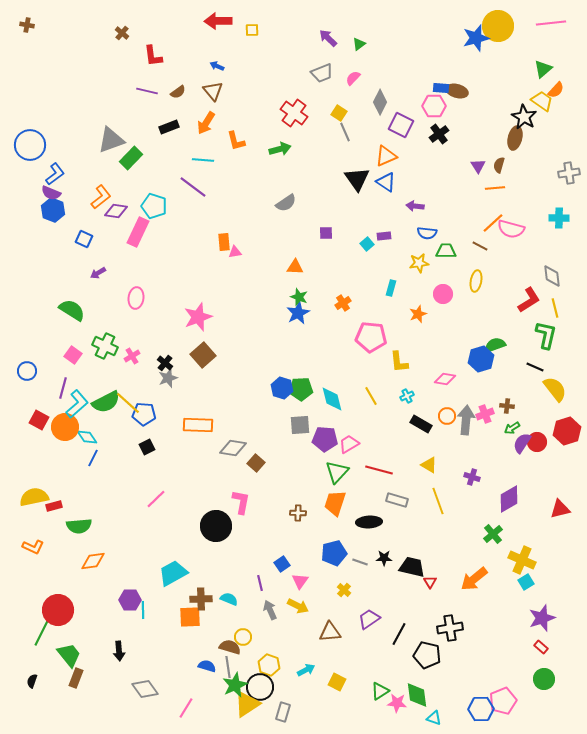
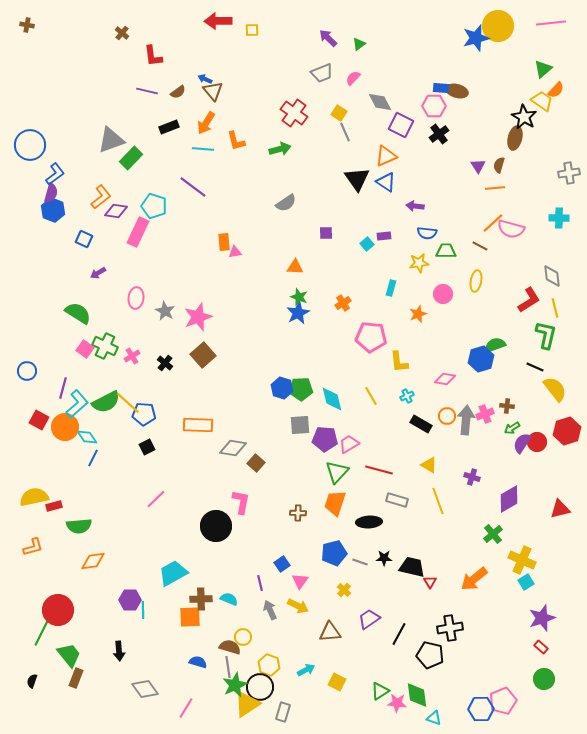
blue arrow at (217, 66): moved 12 px left, 13 px down
gray diamond at (380, 102): rotated 55 degrees counterclockwise
cyan line at (203, 160): moved 11 px up
purple semicircle at (51, 193): rotated 96 degrees counterclockwise
green semicircle at (72, 310): moved 6 px right, 3 px down
pink square at (73, 355): moved 12 px right, 6 px up
gray star at (168, 378): moved 3 px left, 67 px up; rotated 24 degrees counterclockwise
orange L-shape at (33, 547): rotated 40 degrees counterclockwise
black pentagon at (427, 655): moved 3 px right
blue semicircle at (207, 666): moved 9 px left, 4 px up
